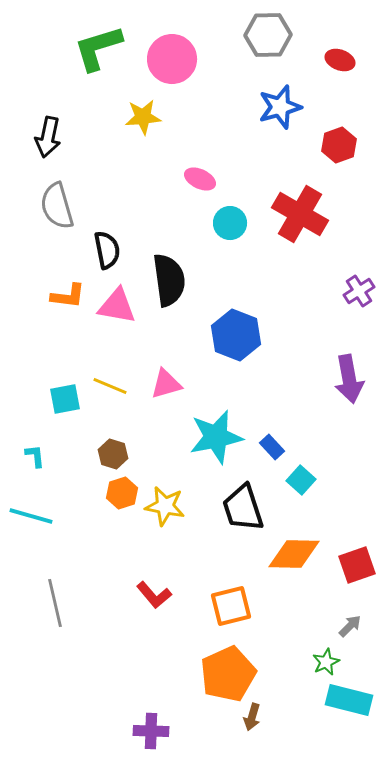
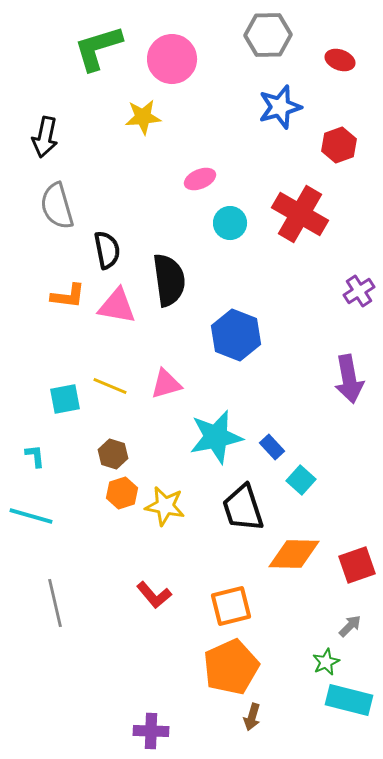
black arrow at (48, 137): moved 3 px left
pink ellipse at (200, 179): rotated 48 degrees counterclockwise
orange pentagon at (228, 674): moved 3 px right, 7 px up
